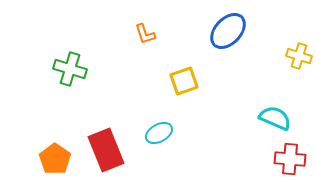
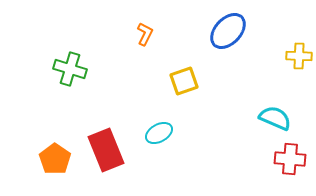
orange L-shape: rotated 135 degrees counterclockwise
yellow cross: rotated 15 degrees counterclockwise
